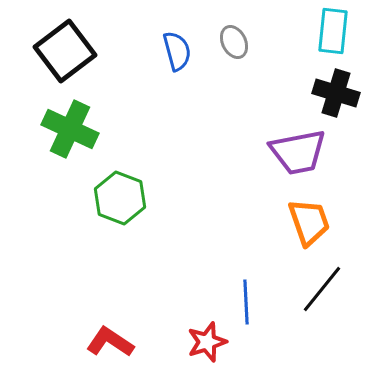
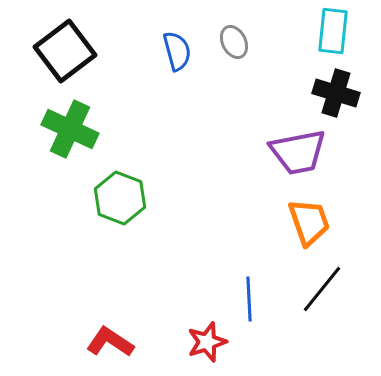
blue line: moved 3 px right, 3 px up
